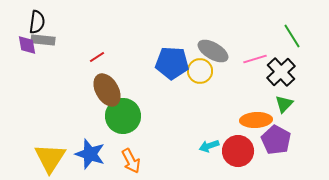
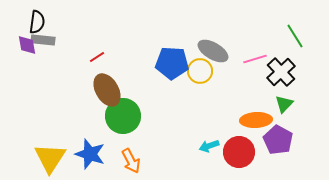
green line: moved 3 px right
purple pentagon: moved 2 px right
red circle: moved 1 px right, 1 px down
